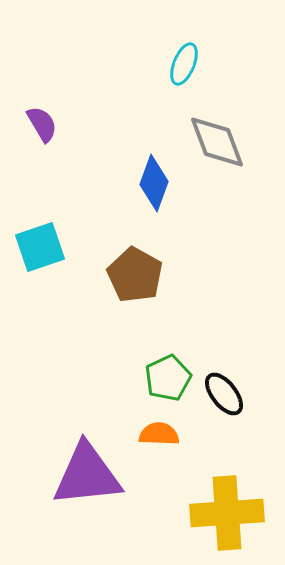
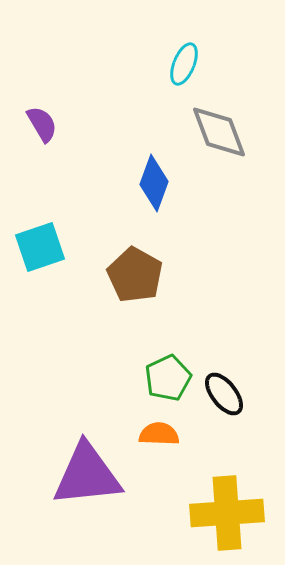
gray diamond: moved 2 px right, 10 px up
